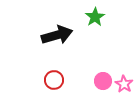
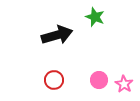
green star: rotated 18 degrees counterclockwise
pink circle: moved 4 px left, 1 px up
